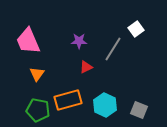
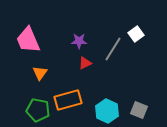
white square: moved 5 px down
pink trapezoid: moved 1 px up
red triangle: moved 1 px left, 4 px up
orange triangle: moved 3 px right, 1 px up
cyan hexagon: moved 2 px right, 6 px down
